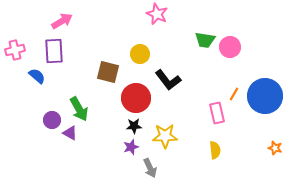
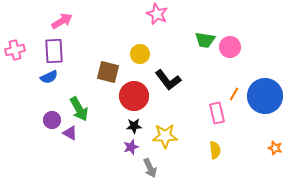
blue semicircle: moved 12 px right, 1 px down; rotated 114 degrees clockwise
red circle: moved 2 px left, 2 px up
